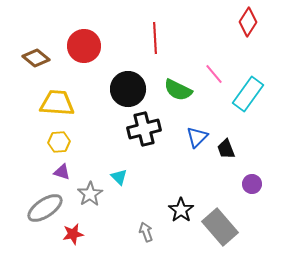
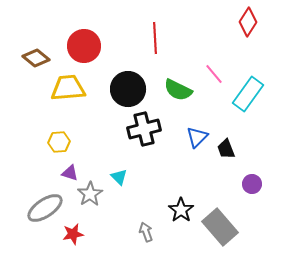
yellow trapezoid: moved 11 px right, 15 px up; rotated 9 degrees counterclockwise
purple triangle: moved 8 px right, 1 px down
